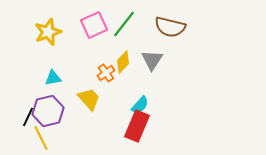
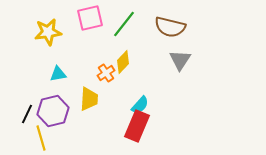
pink square: moved 4 px left, 7 px up; rotated 12 degrees clockwise
yellow star: rotated 12 degrees clockwise
gray triangle: moved 28 px right
cyan triangle: moved 5 px right, 4 px up
yellow trapezoid: rotated 45 degrees clockwise
purple hexagon: moved 5 px right
black line: moved 1 px left, 3 px up
yellow line: rotated 10 degrees clockwise
